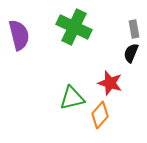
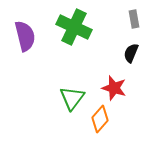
gray rectangle: moved 10 px up
purple semicircle: moved 6 px right, 1 px down
red star: moved 4 px right, 5 px down
green triangle: rotated 40 degrees counterclockwise
orange diamond: moved 4 px down
